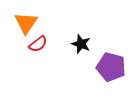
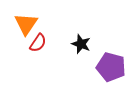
orange triangle: moved 1 px down
red semicircle: moved 1 px up; rotated 18 degrees counterclockwise
